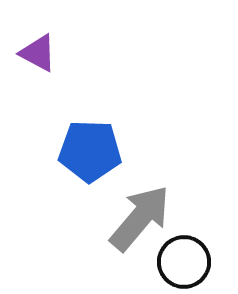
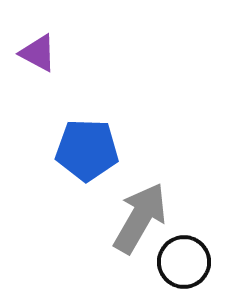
blue pentagon: moved 3 px left, 1 px up
gray arrow: rotated 10 degrees counterclockwise
